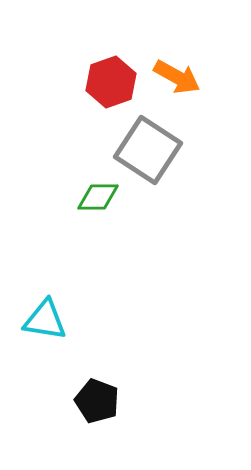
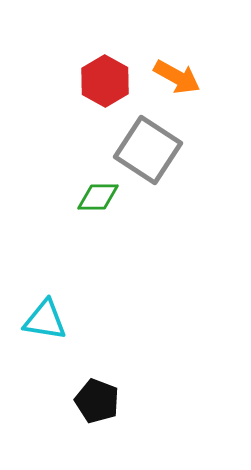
red hexagon: moved 6 px left, 1 px up; rotated 12 degrees counterclockwise
